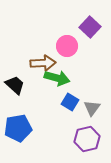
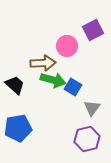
purple square: moved 3 px right, 3 px down; rotated 20 degrees clockwise
green arrow: moved 4 px left, 2 px down
blue square: moved 3 px right, 15 px up
